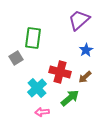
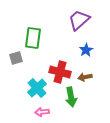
gray square: rotated 16 degrees clockwise
brown arrow: rotated 32 degrees clockwise
green arrow: moved 1 px right, 1 px up; rotated 120 degrees clockwise
